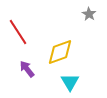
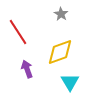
gray star: moved 28 px left
purple arrow: rotated 18 degrees clockwise
